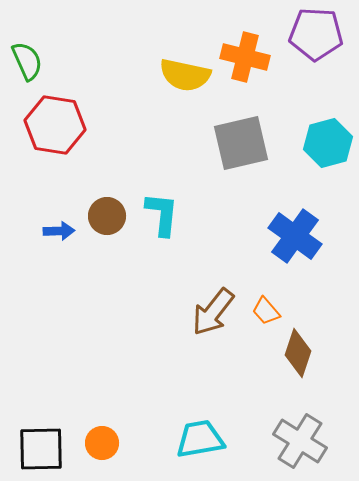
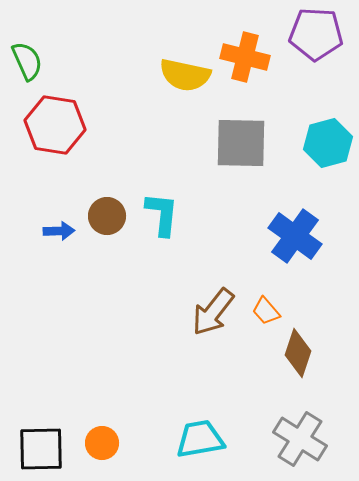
gray square: rotated 14 degrees clockwise
gray cross: moved 2 px up
